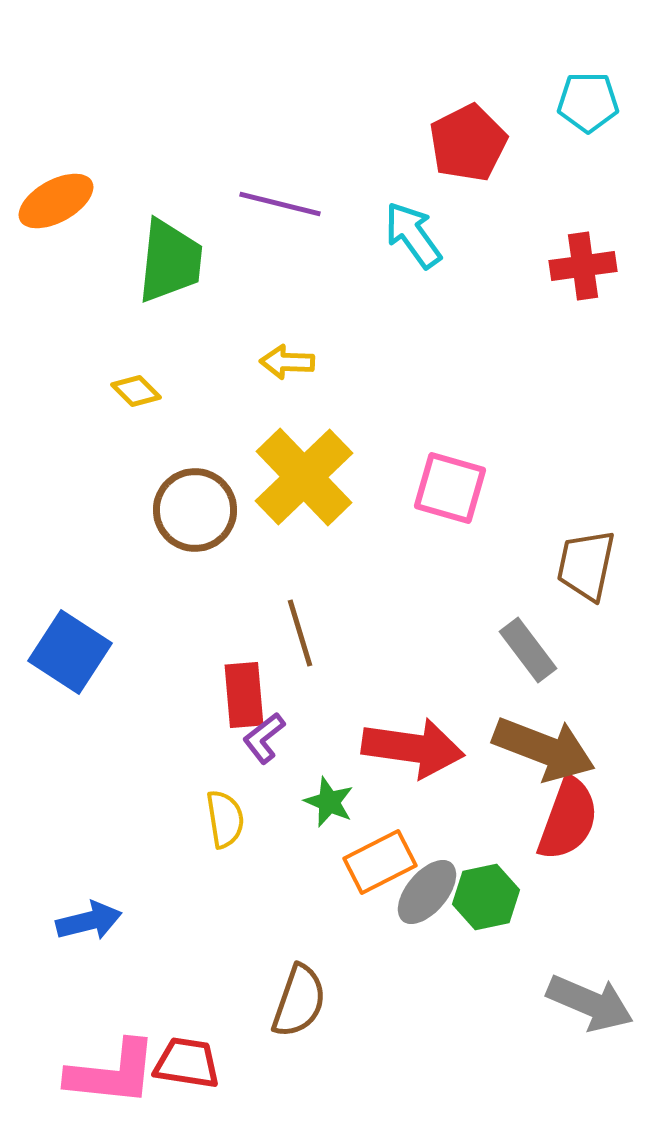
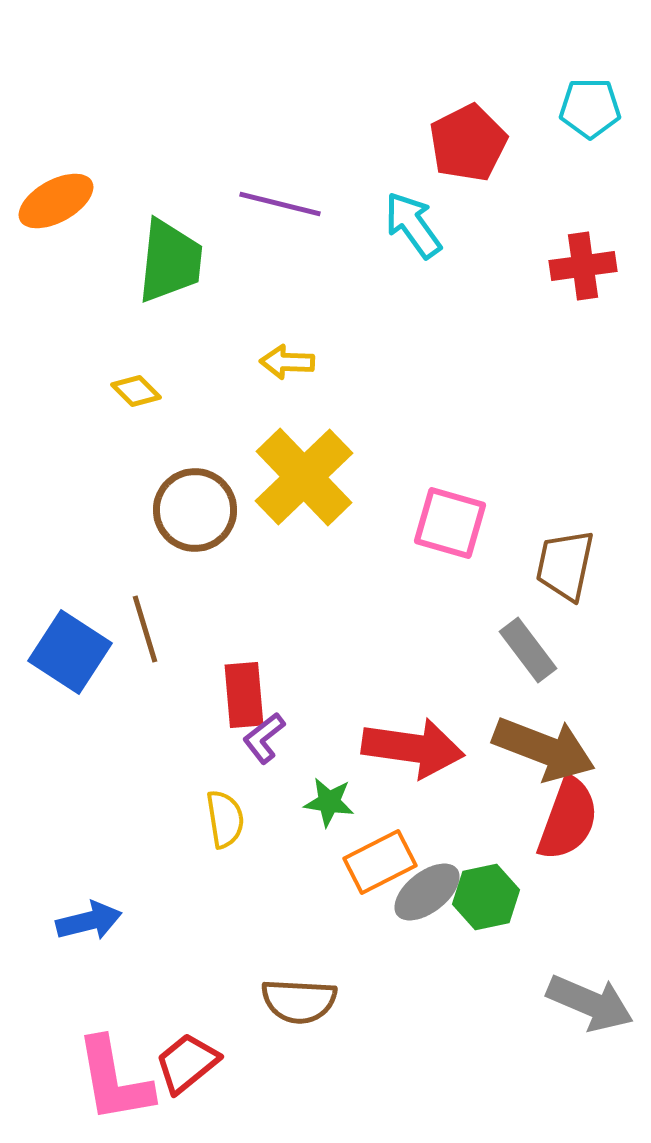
cyan pentagon: moved 2 px right, 6 px down
cyan arrow: moved 10 px up
pink square: moved 35 px down
brown trapezoid: moved 21 px left
brown line: moved 155 px left, 4 px up
green star: rotated 15 degrees counterclockwise
gray ellipse: rotated 12 degrees clockwise
brown semicircle: rotated 74 degrees clockwise
red trapezoid: rotated 48 degrees counterclockwise
pink L-shape: moved 2 px right, 7 px down; rotated 74 degrees clockwise
